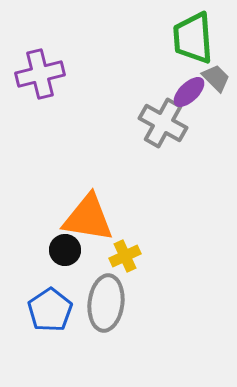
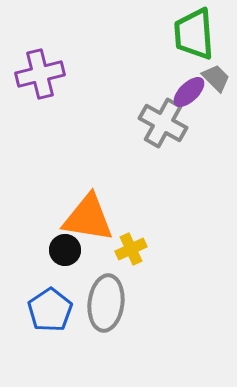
green trapezoid: moved 1 px right, 4 px up
yellow cross: moved 6 px right, 7 px up
